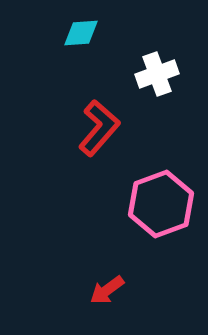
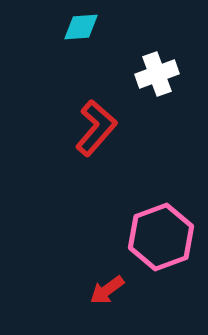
cyan diamond: moved 6 px up
red L-shape: moved 3 px left
pink hexagon: moved 33 px down
